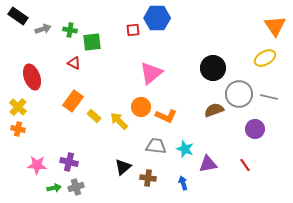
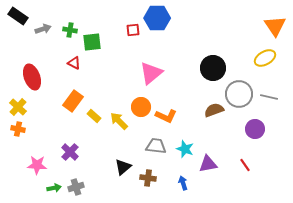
purple cross: moved 1 px right, 10 px up; rotated 30 degrees clockwise
